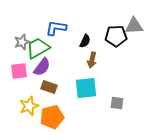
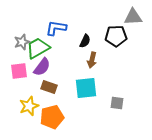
gray triangle: moved 1 px left, 9 px up
